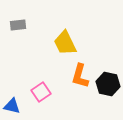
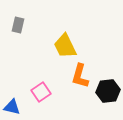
gray rectangle: rotated 70 degrees counterclockwise
yellow trapezoid: moved 3 px down
black hexagon: moved 7 px down; rotated 20 degrees counterclockwise
blue triangle: moved 1 px down
